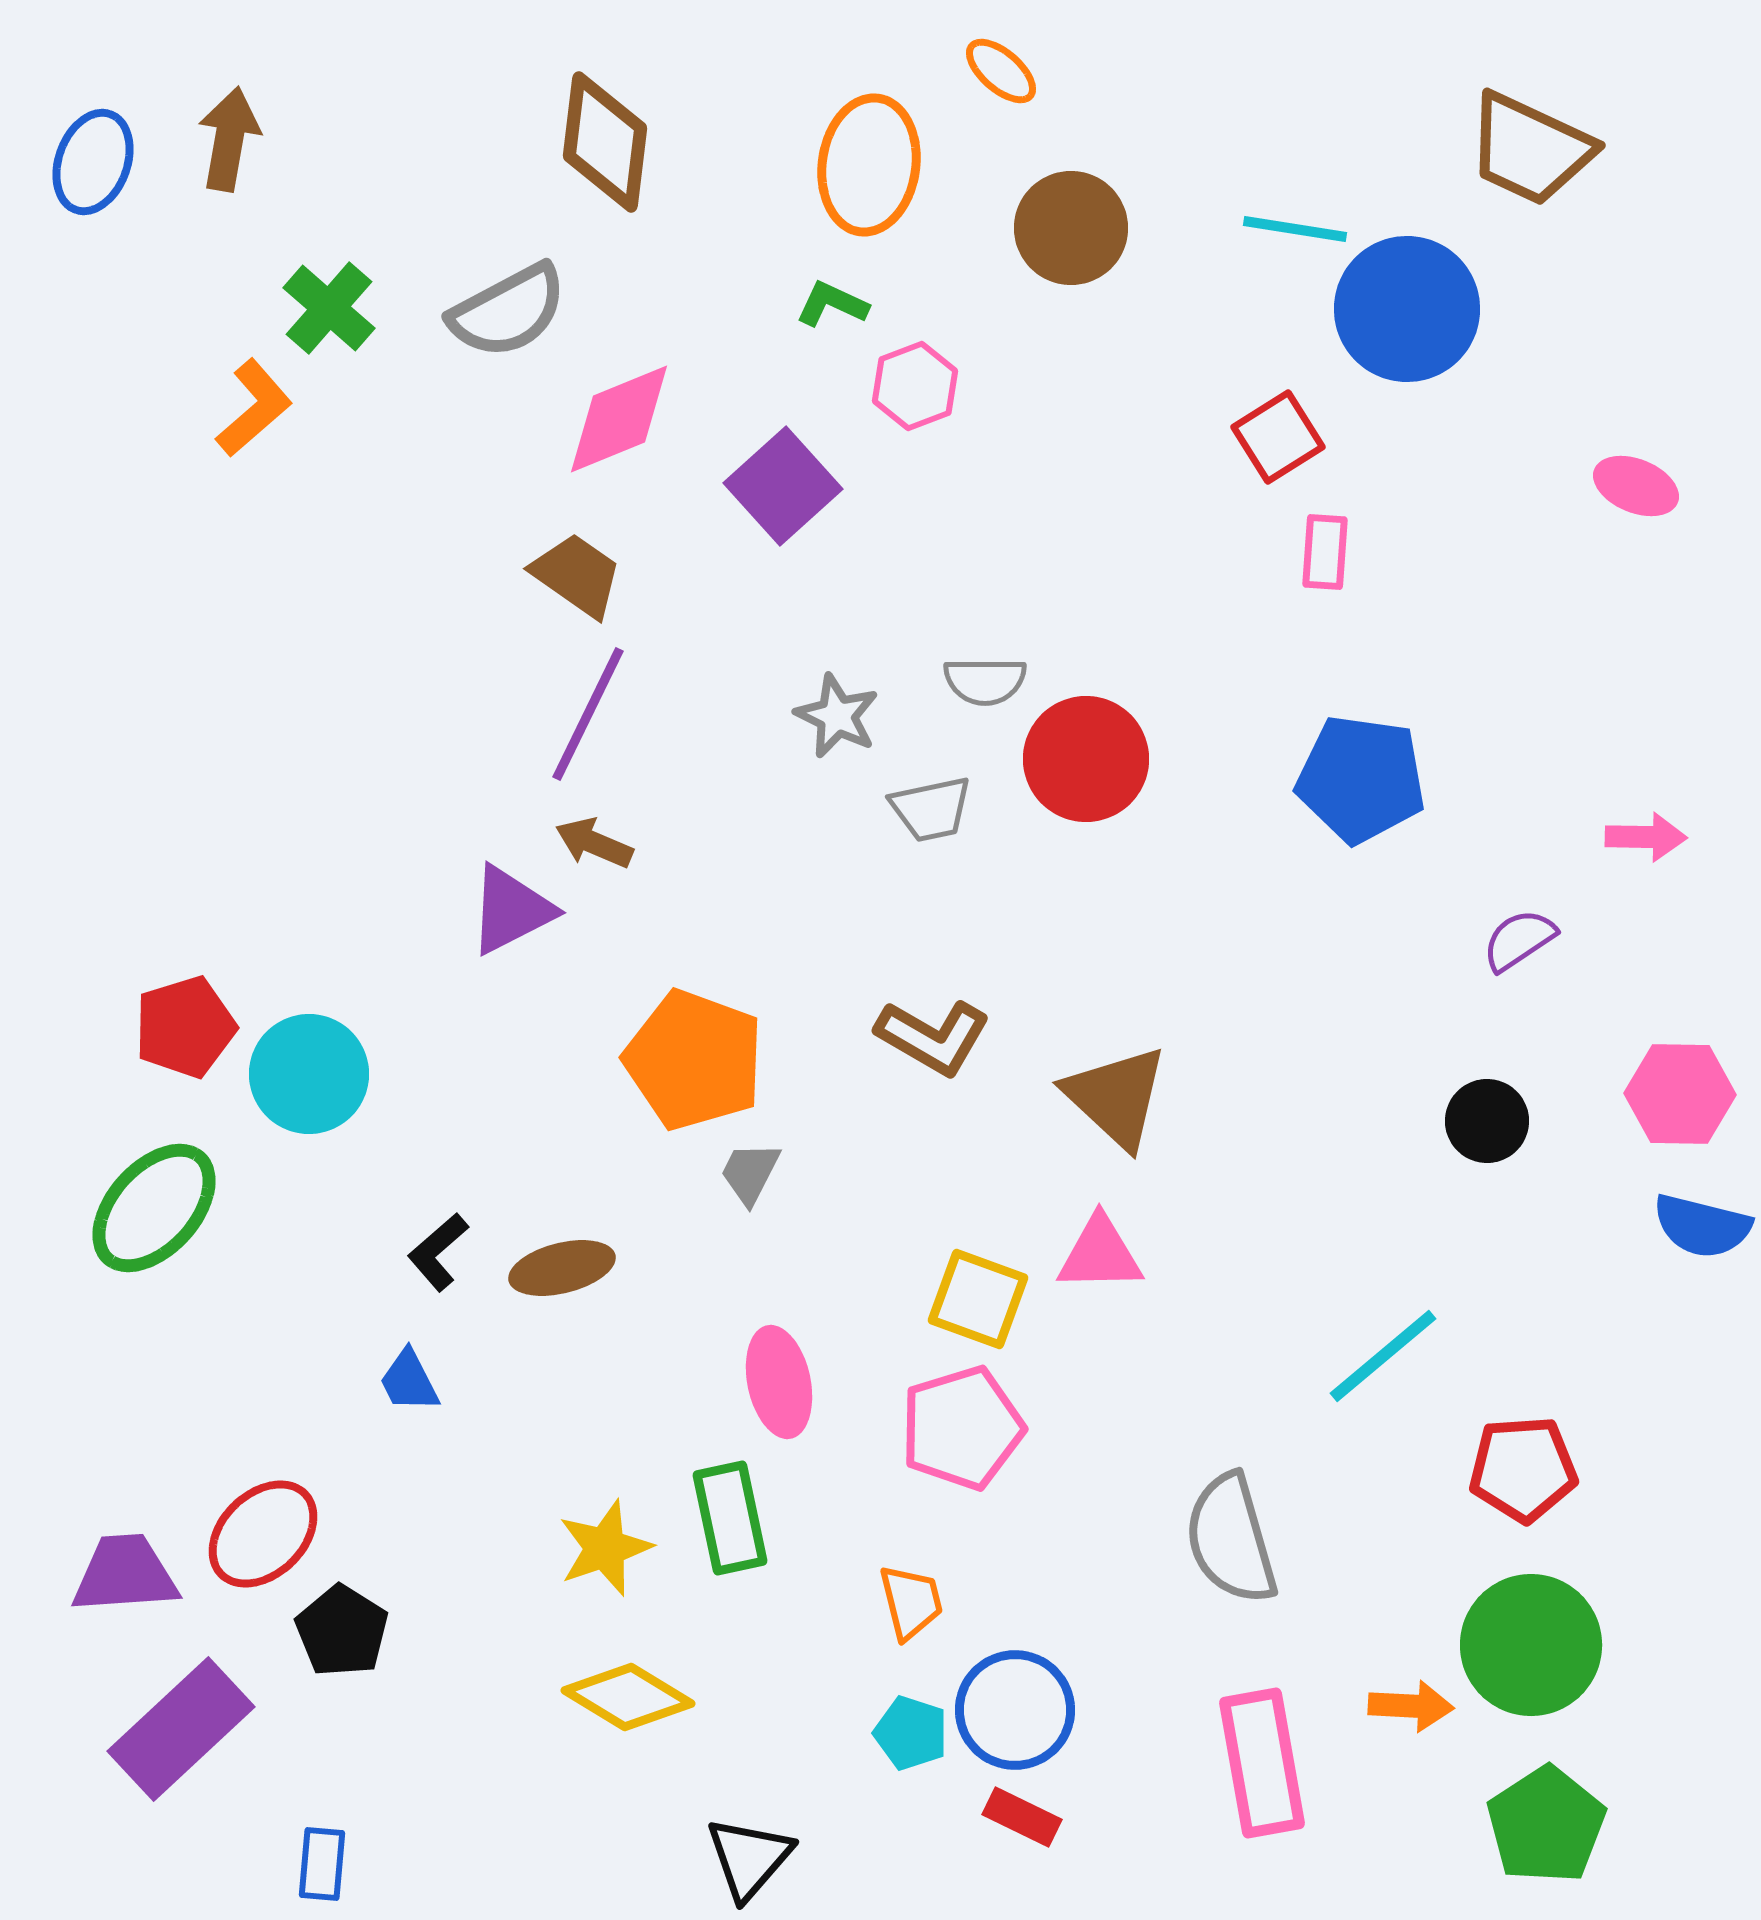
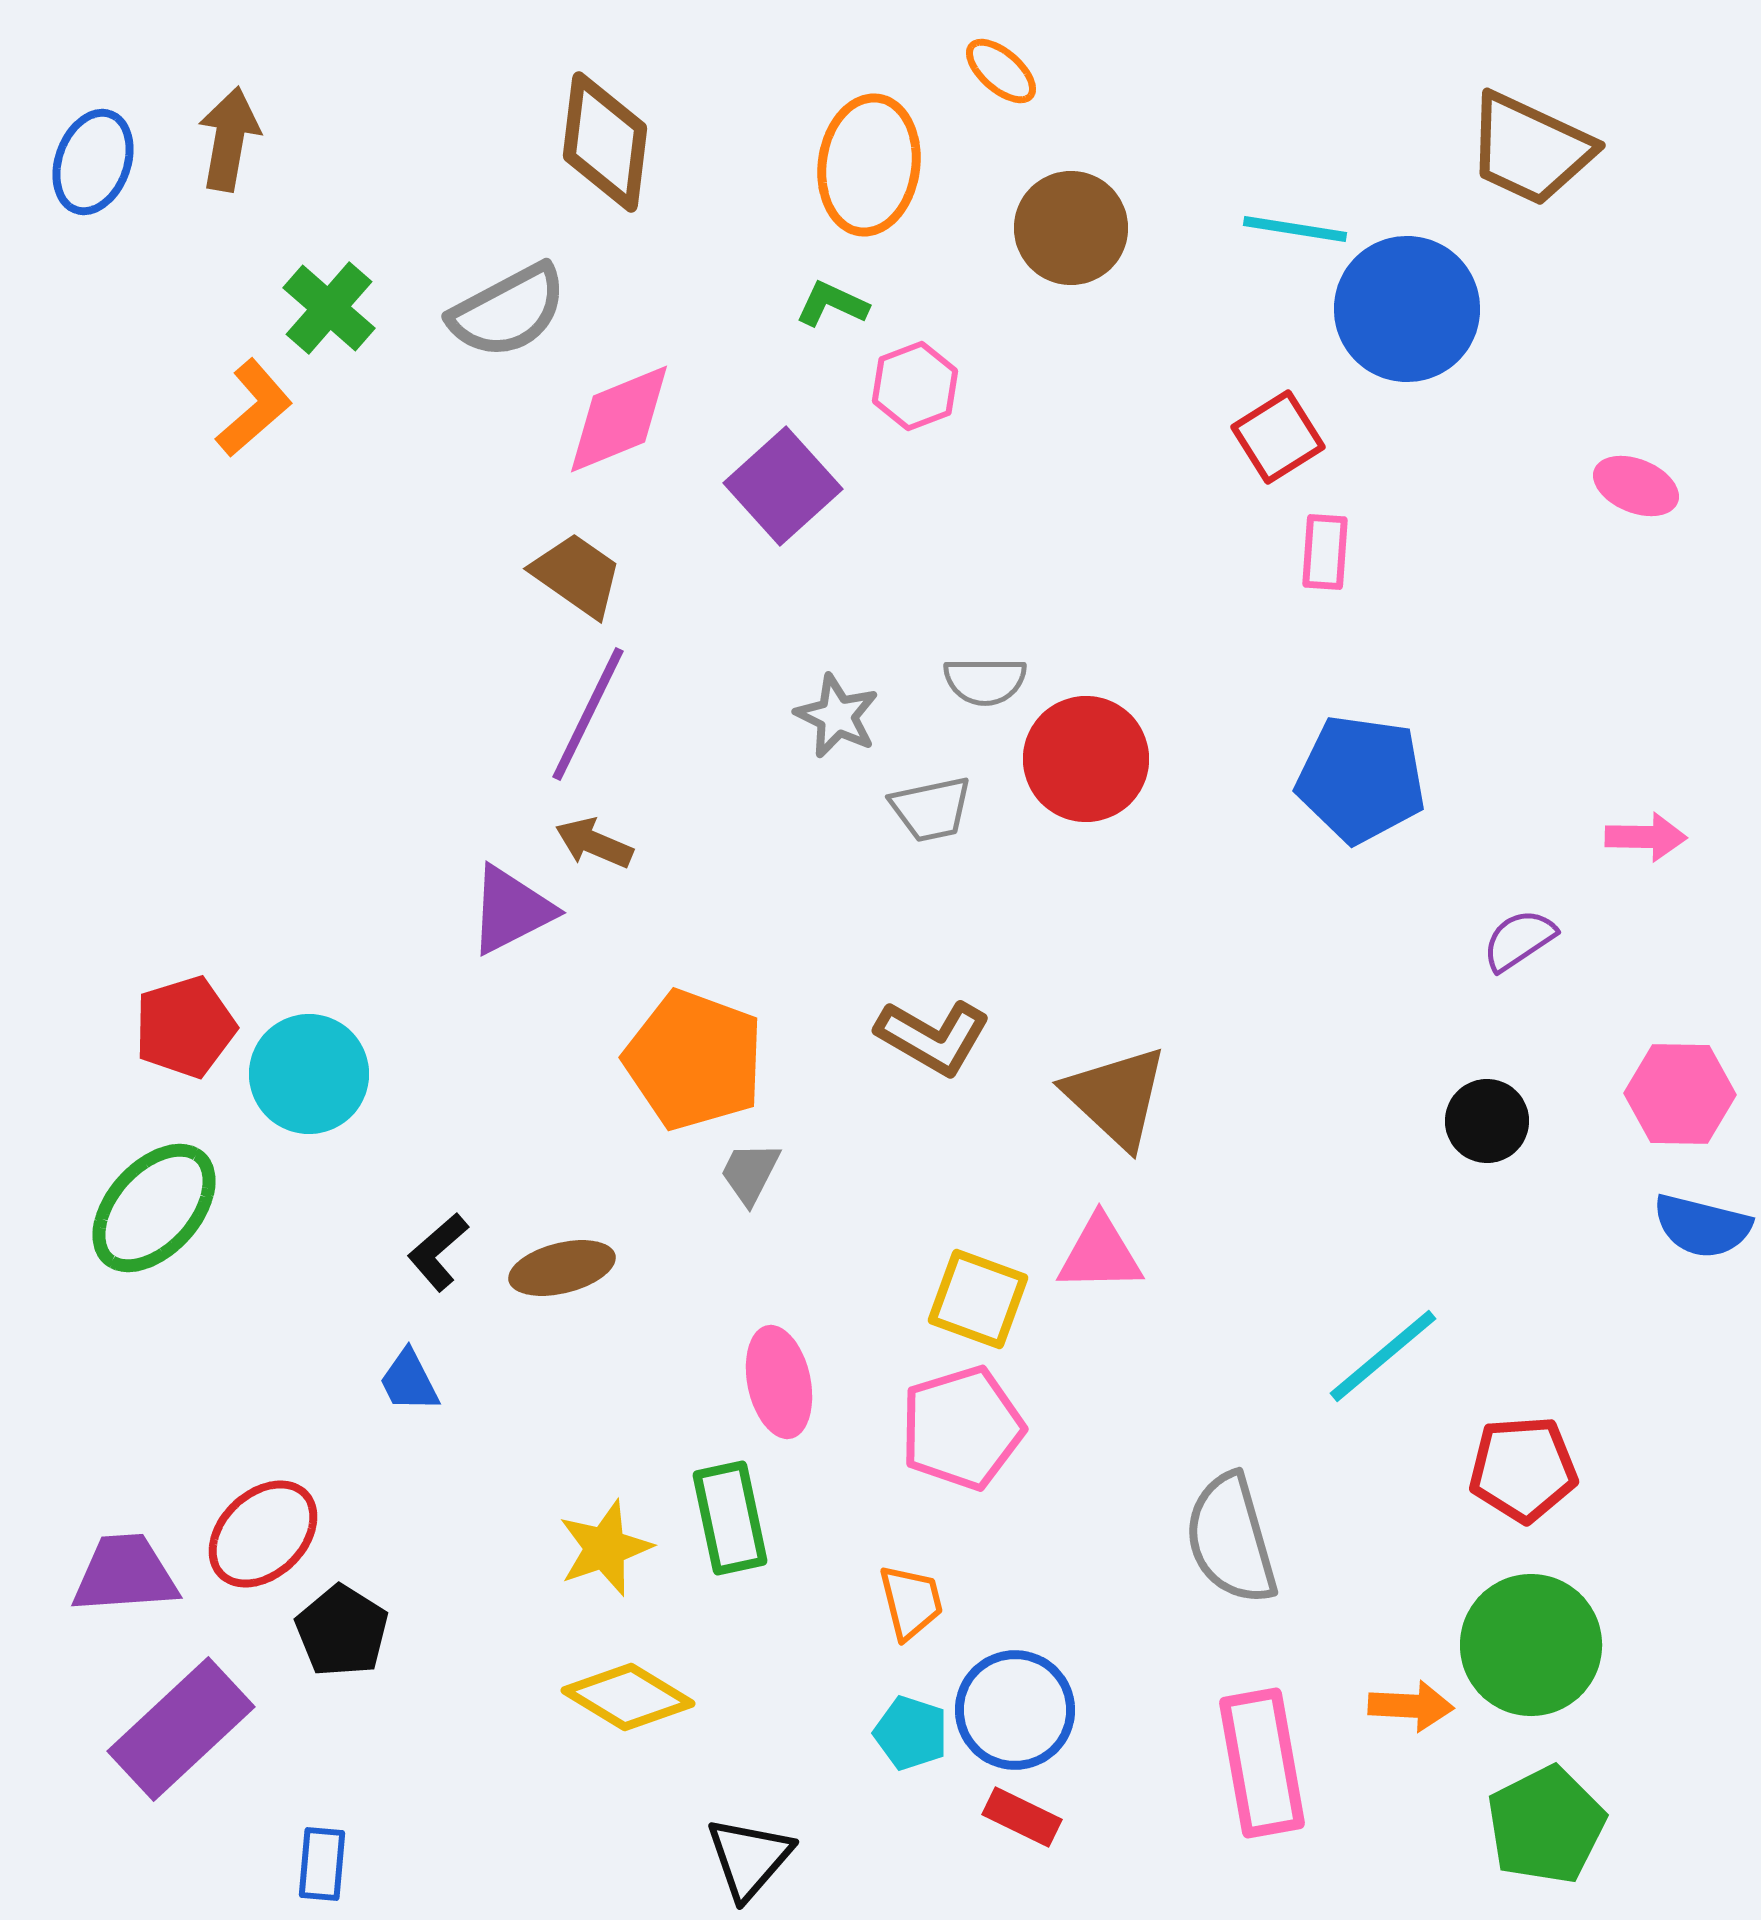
green pentagon at (1546, 1825): rotated 6 degrees clockwise
